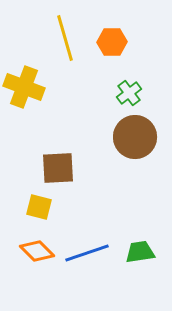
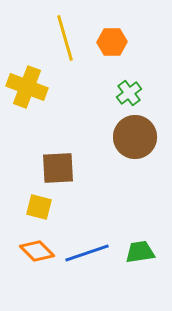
yellow cross: moved 3 px right
